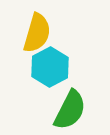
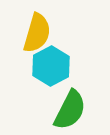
cyan hexagon: moved 1 px right, 1 px up
